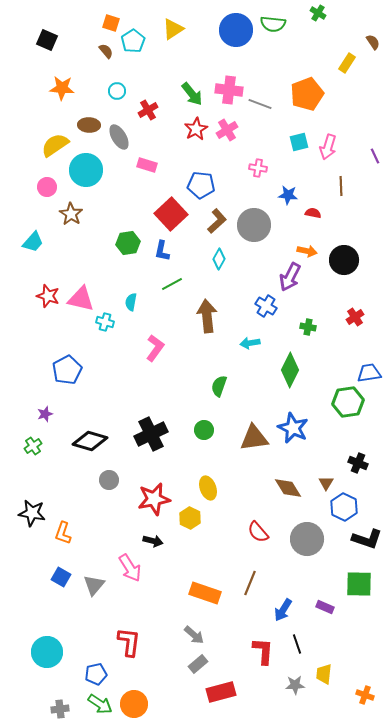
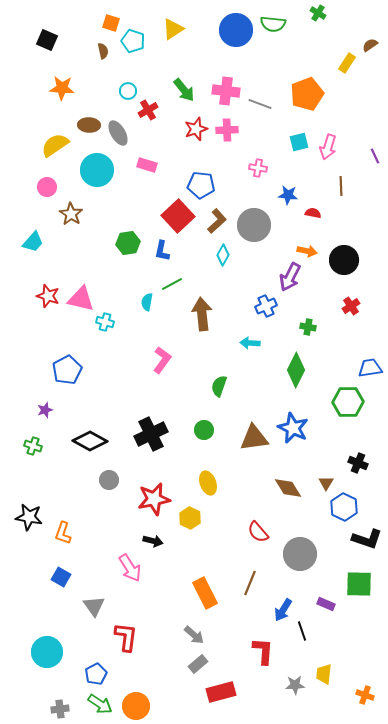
cyan pentagon at (133, 41): rotated 20 degrees counterclockwise
brown semicircle at (373, 42): moved 3 px left, 3 px down; rotated 91 degrees counterclockwise
brown semicircle at (106, 51): moved 3 px left; rotated 28 degrees clockwise
pink cross at (229, 90): moved 3 px left, 1 px down
cyan circle at (117, 91): moved 11 px right
green arrow at (192, 94): moved 8 px left, 4 px up
red star at (196, 129): rotated 10 degrees clockwise
pink cross at (227, 130): rotated 30 degrees clockwise
gray ellipse at (119, 137): moved 1 px left, 4 px up
cyan circle at (86, 170): moved 11 px right
red square at (171, 214): moved 7 px right, 2 px down
cyan diamond at (219, 259): moved 4 px right, 4 px up
cyan semicircle at (131, 302): moved 16 px right
blue cross at (266, 306): rotated 35 degrees clockwise
brown arrow at (207, 316): moved 5 px left, 2 px up
red cross at (355, 317): moved 4 px left, 11 px up
cyan arrow at (250, 343): rotated 12 degrees clockwise
pink L-shape at (155, 348): moved 7 px right, 12 px down
green diamond at (290, 370): moved 6 px right
blue trapezoid at (369, 373): moved 1 px right, 5 px up
green hexagon at (348, 402): rotated 8 degrees clockwise
purple star at (45, 414): moved 4 px up
black diamond at (90, 441): rotated 12 degrees clockwise
green cross at (33, 446): rotated 36 degrees counterclockwise
yellow ellipse at (208, 488): moved 5 px up
black star at (32, 513): moved 3 px left, 4 px down
gray circle at (307, 539): moved 7 px left, 15 px down
gray triangle at (94, 585): moved 21 px down; rotated 15 degrees counterclockwise
orange rectangle at (205, 593): rotated 44 degrees clockwise
purple rectangle at (325, 607): moved 1 px right, 3 px up
red L-shape at (129, 642): moved 3 px left, 5 px up
black line at (297, 644): moved 5 px right, 13 px up
blue pentagon at (96, 674): rotated 15 degrees counterclockwise
orange circle at (134, 704): moved 2 px right, 2 px down
